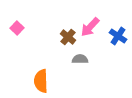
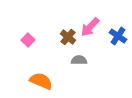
pink square: moved 11 px right, 12 px down
gray semicircle: moved 1 px left, 1 px down
orange semicircle: rotated 115 degrees clockwise
